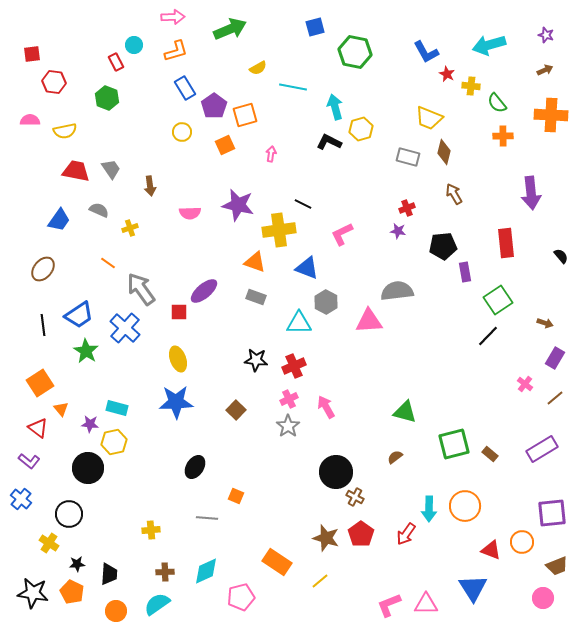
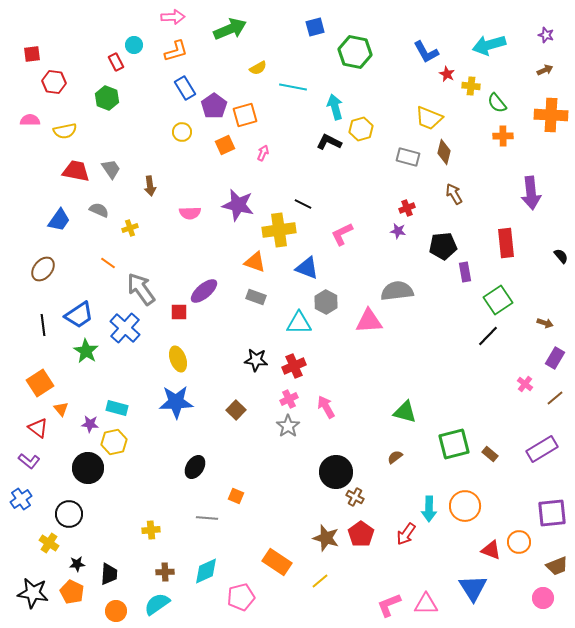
pink arrow at (271, 154): moved 8 px left, 1 px up; rotated 14 degrees clockwise
blue cross at (21, 499): rotated 15 degrees clockwise
orange circle at (522, 542): moved 3 px left
